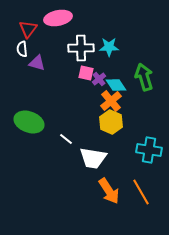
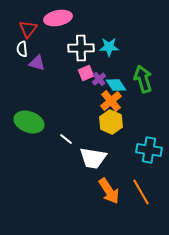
pink square: rotated 35 degrees counterclockwise
green arrow: moved 1 px left, 2 px down
